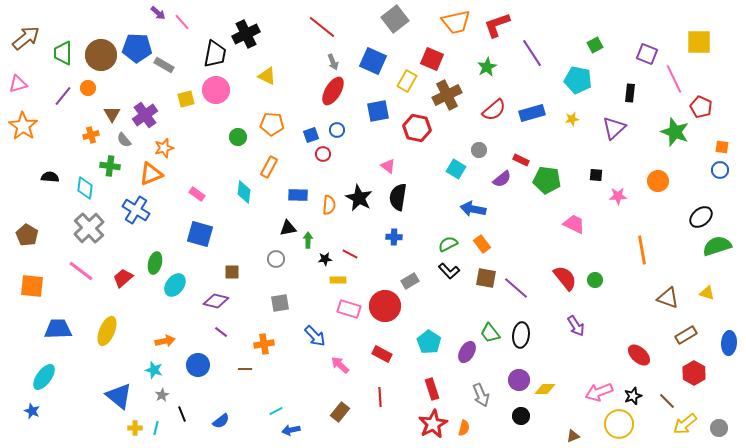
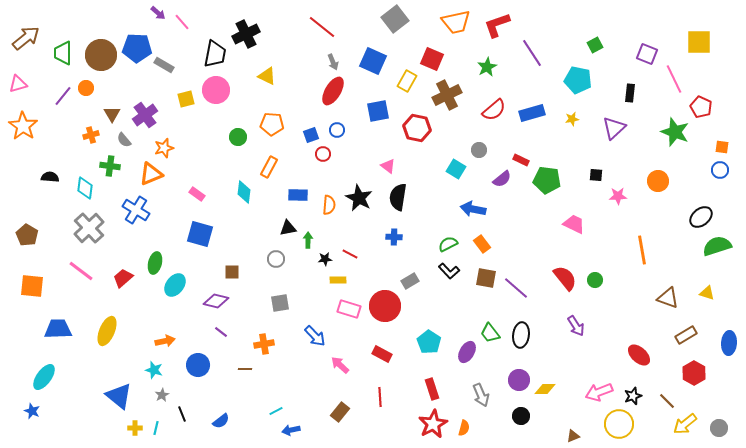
orange circle at (88, 88): moved 2 px left
